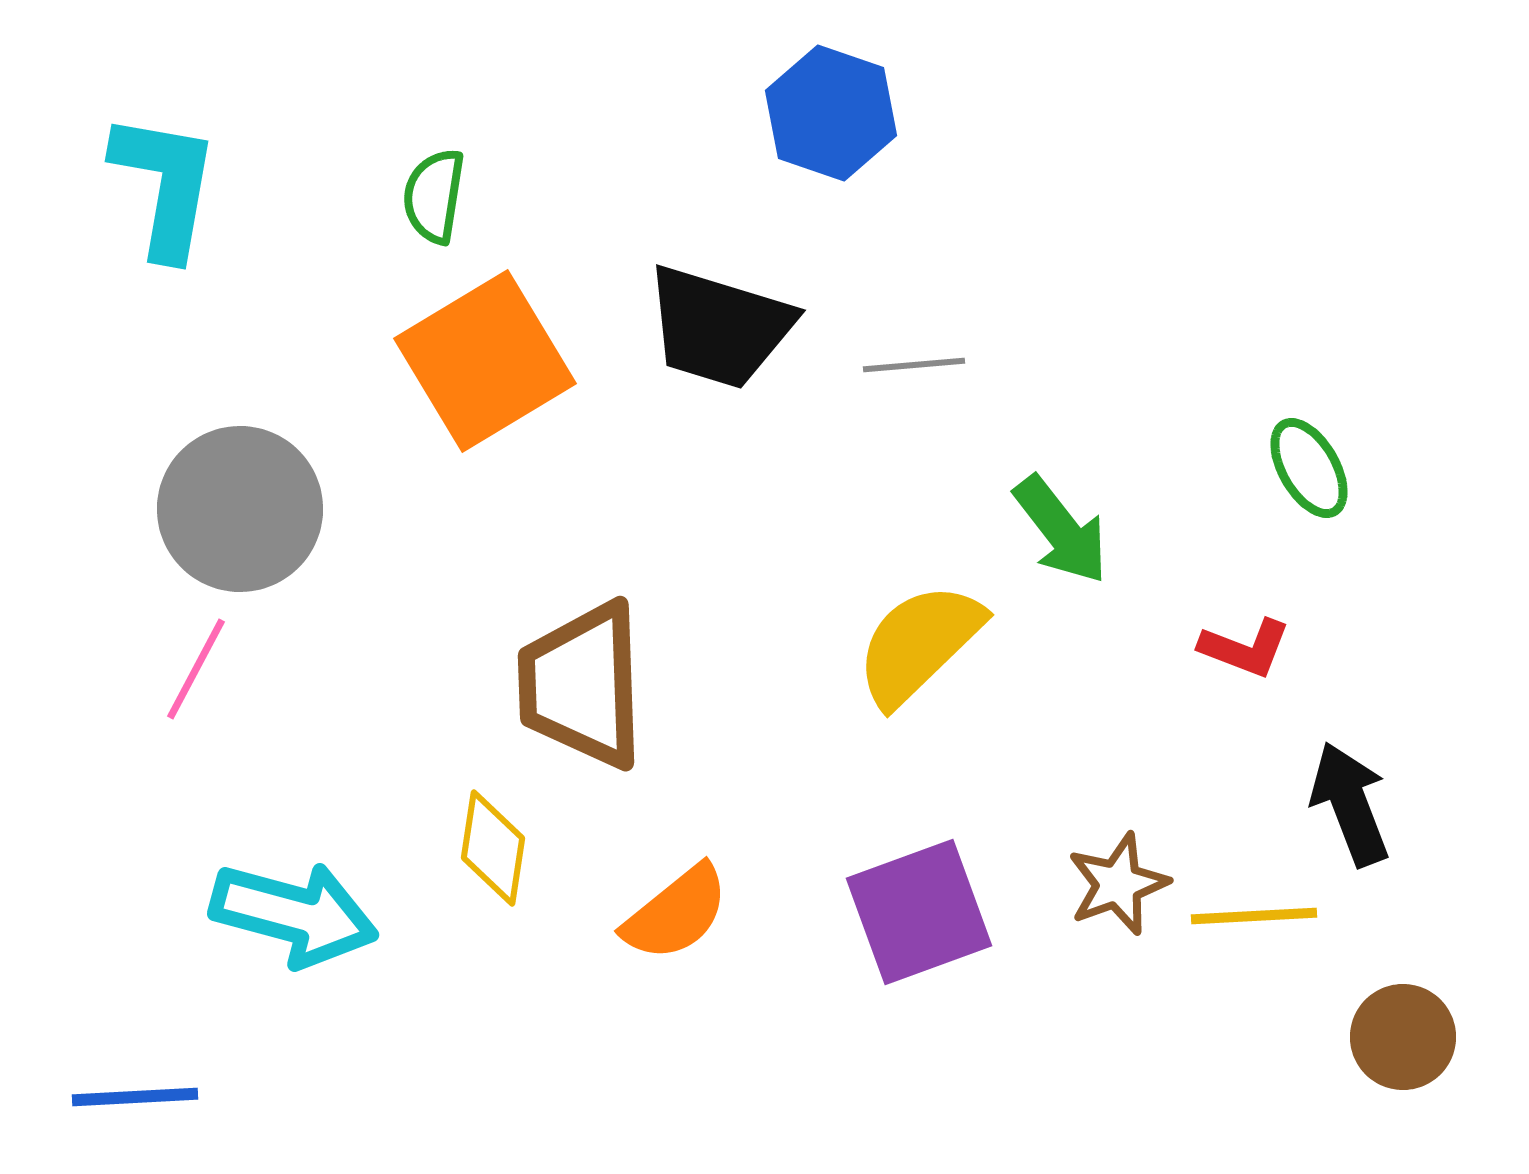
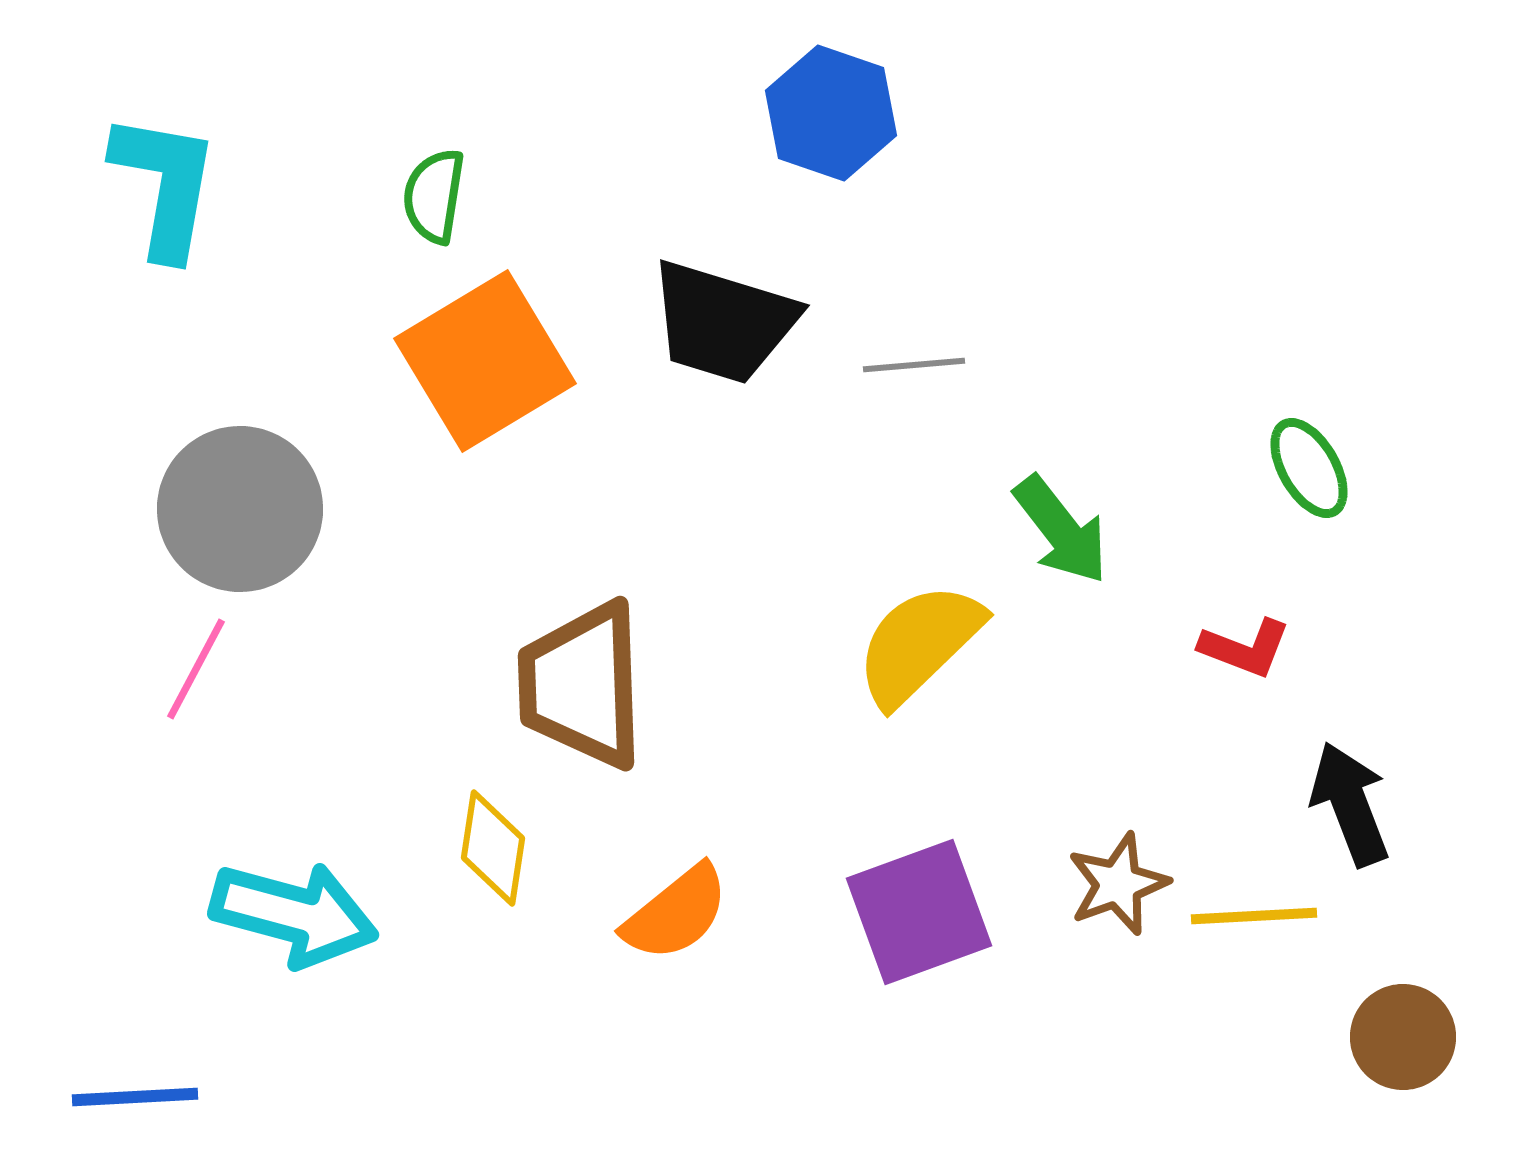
black trapezoid: moved 4 px right, 5 px up
